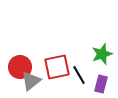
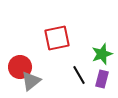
red square: moved 29 px up
purple rectangle: moved 1 px right, 5 px up
